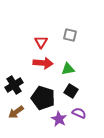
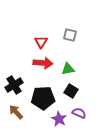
black pentagon: rotated 20 degrees counterclockwise
brown arrow: rotated 84 degrees clockwise
